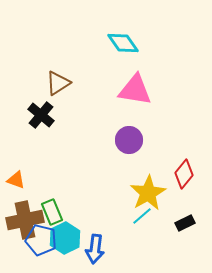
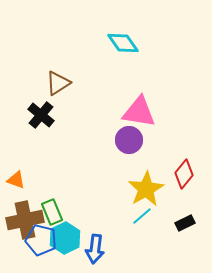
pink triangle: moved 4 px right, 22 px down
yellow star: moved 2 px left, 4 px up
